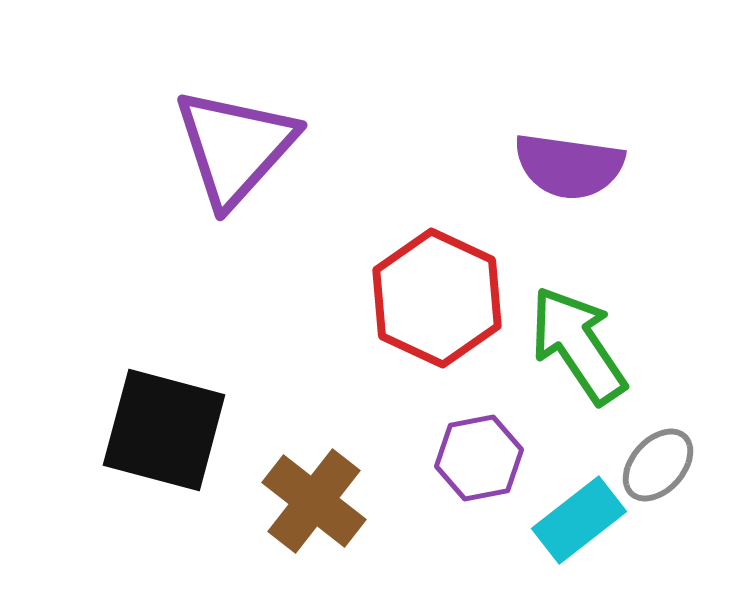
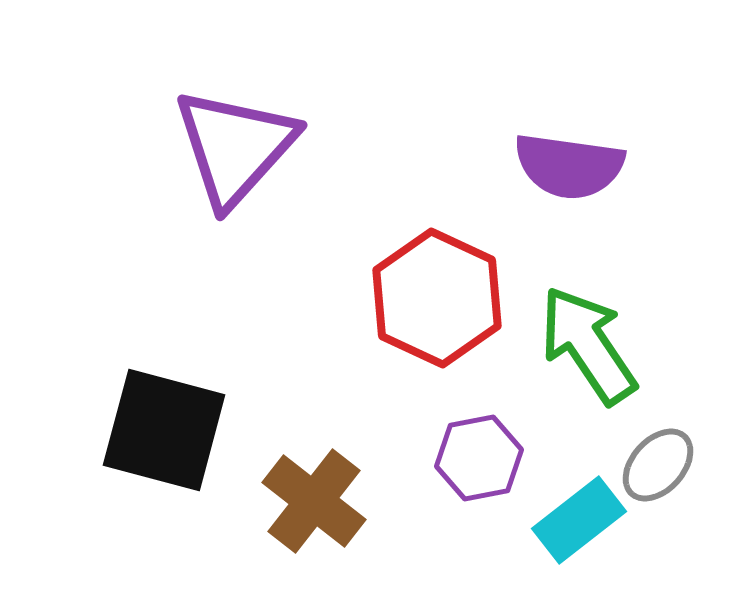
green arrow: moved 10 px right
